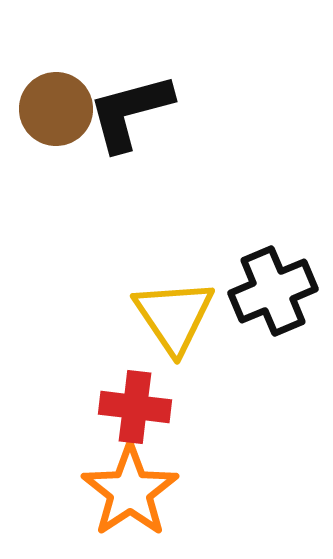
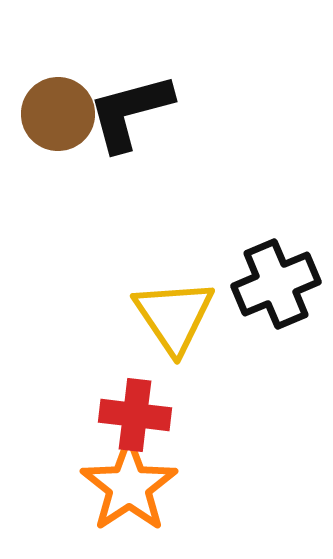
brown circle: moved 2 px right, 5 px down
black cross: moved 3 px right, 7 px up
red cross: moved 8 px down
orange star: moved 1 px left, 5 px up
